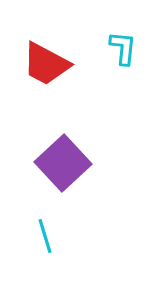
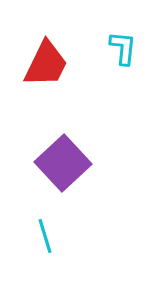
red trapezoid: rotated 92 degrees counterclockwise
